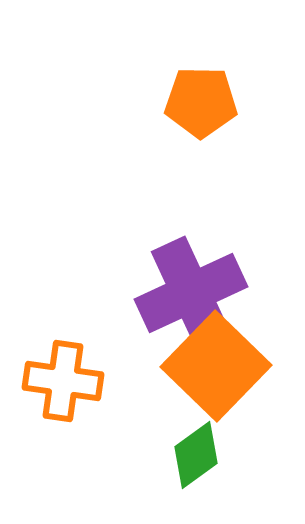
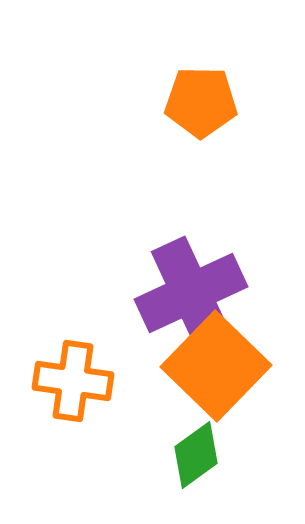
orange cross: moved 10 px right
